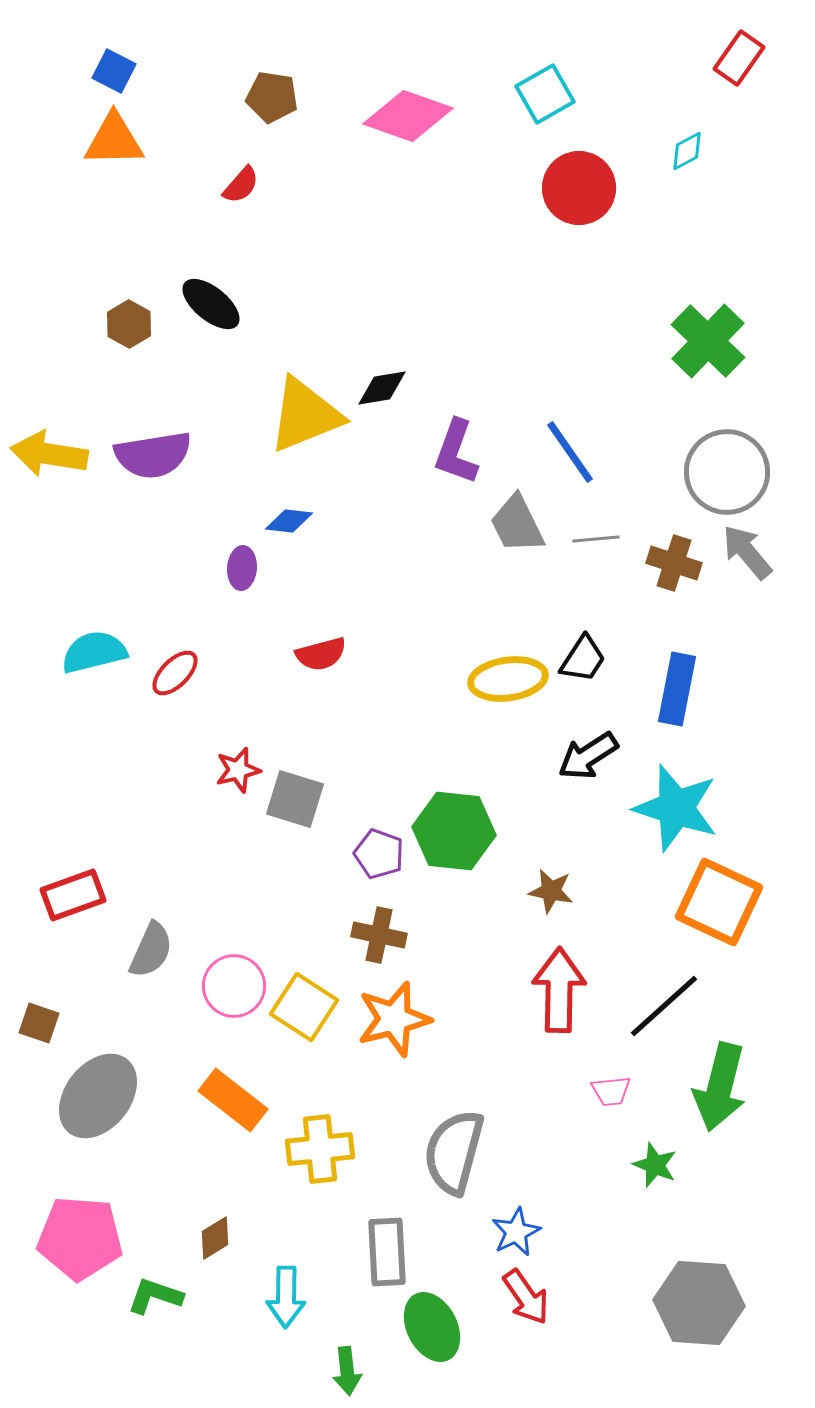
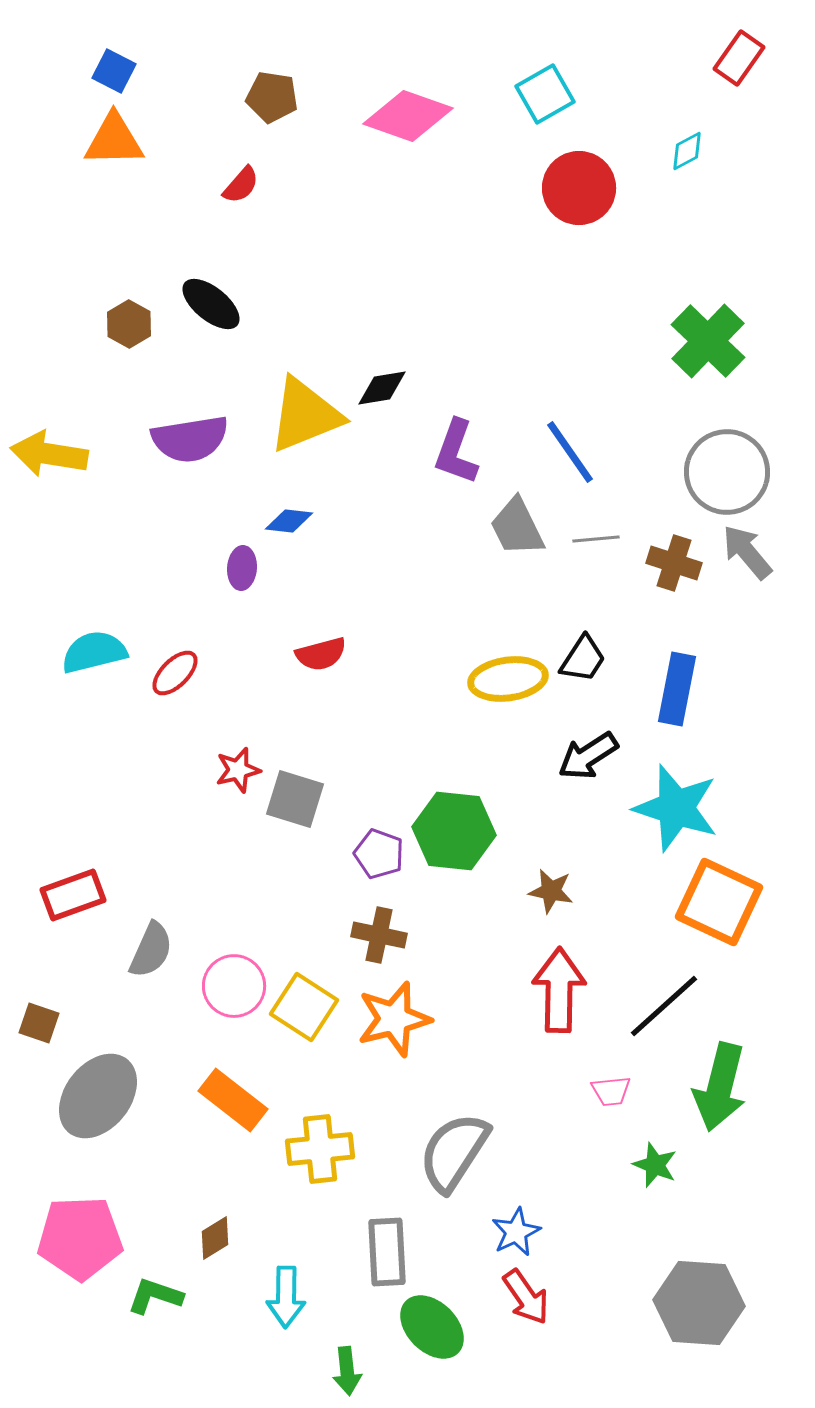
purple semicircle at (153, 455): moved 37 px right, 16 px up
gray trapezoid at (517, 524): moved 3 px down
gray semicircle at (454, 1152): rotated 18 degrees clockwise
pink pentagon at (80, 1238): rotated 6 degrees counterclockwise
green ellipse at (432, 1327): rotated 18 degrees counterclockwise
